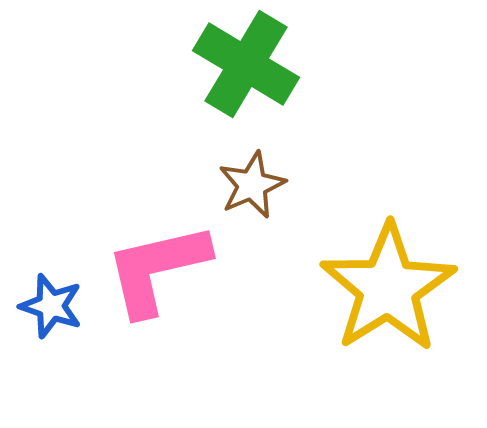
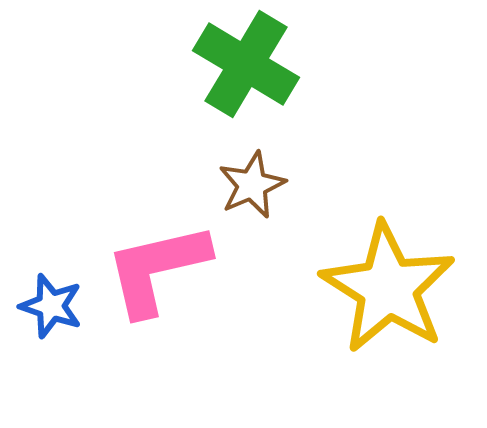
yellow star: rotated 8 degrees counterclockwise
